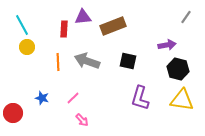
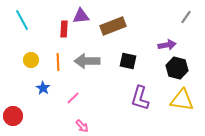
purple triangle: moved 2 px left, 1 px up
cyan line: moved 5 px up
yellow circle: moved 4 px right, 13 px down
gray arrow: rotated 20 degrees counterclockwise
black hexagon: moved 1 px left, 1 px up
blue star: moved 1 px right, 10 px up; rotated 16 degrees clockwise
red circle: moved 3 px down
pink arrow: moved 6 px down
